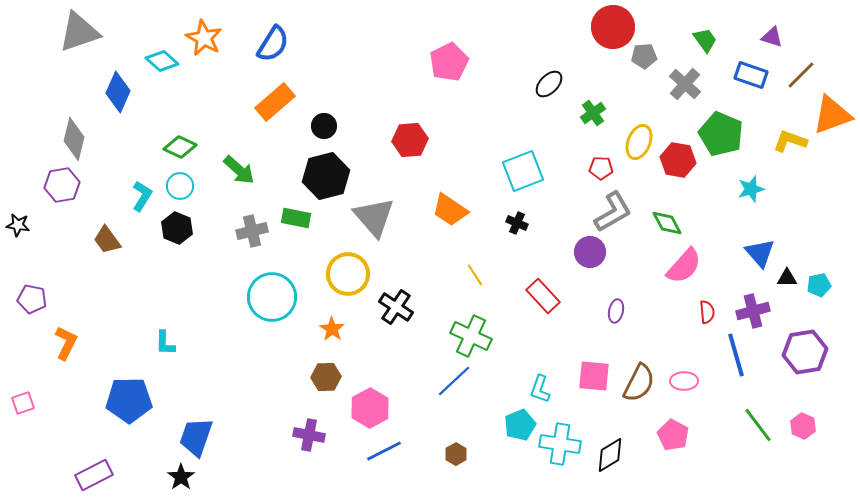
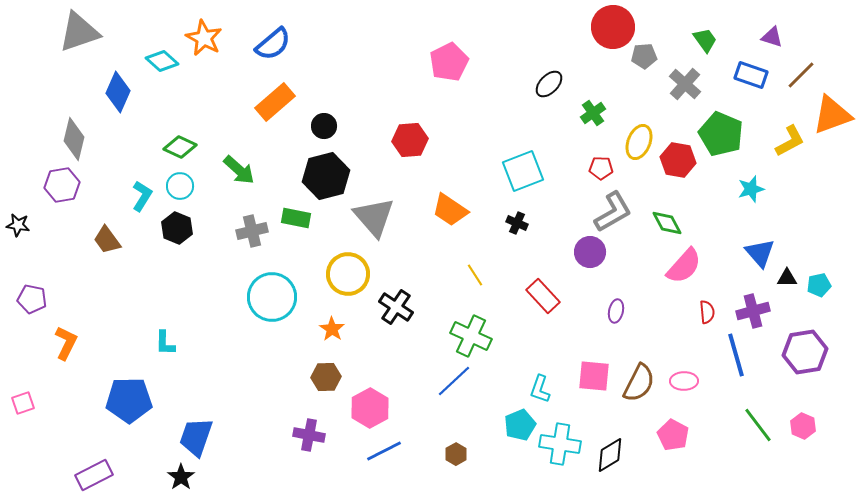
blue semicircle at (273, 44): rotated 18 degrees clockwise
yellow L-shape at (790, 141): rotated 132 degrees clockwise
